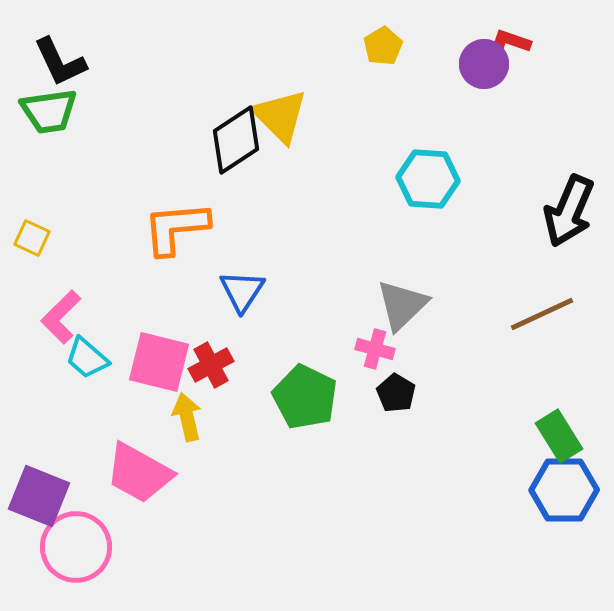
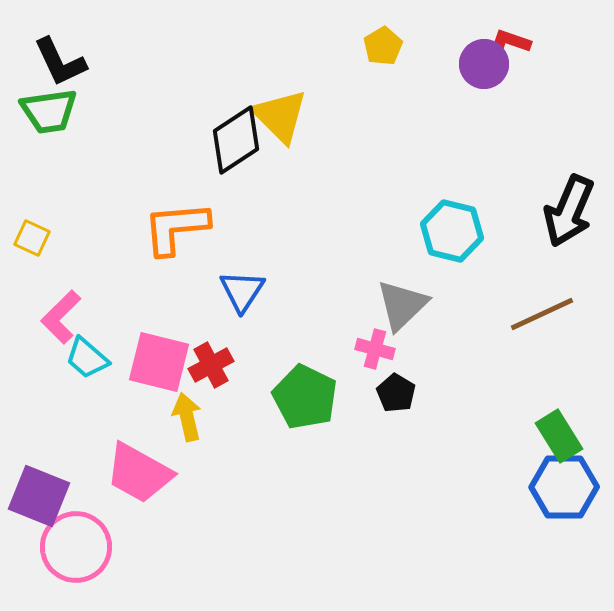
cyan hexagon: moved 24 px right, 52 px down; rotated 10 degrees clockwise
blue hexagon: moved 3 px up
